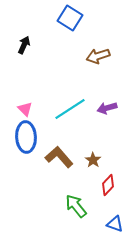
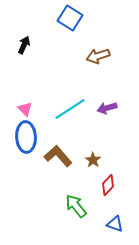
brown L-shape: moved 1 px left, 1 px up
